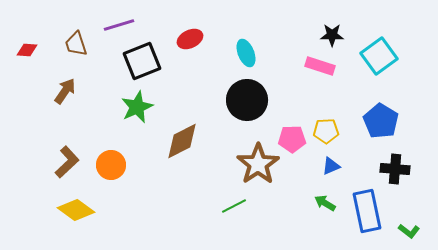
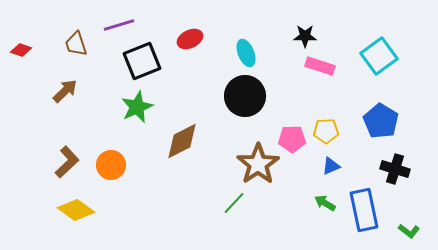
black star: moved 27 px left, 1 px down
red diamond: moved 6 px left; rotated 15 degrees clockwise
brown arrow: rotated 12 degrees clockwise
black circle: moved 2 px left, 4 px up
black cross: rotated 12 degrees clockwise
green line: moved 3 px up; rotated 20 degrees counterclockwise
blue rectangle: moved 3 px left, 1 px up
